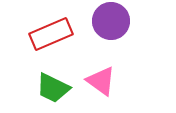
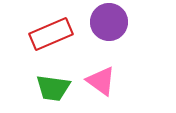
purple circle: moved 2 px left, 1 px down
green trapezoid: rotated 18 degrees counterclockwise
